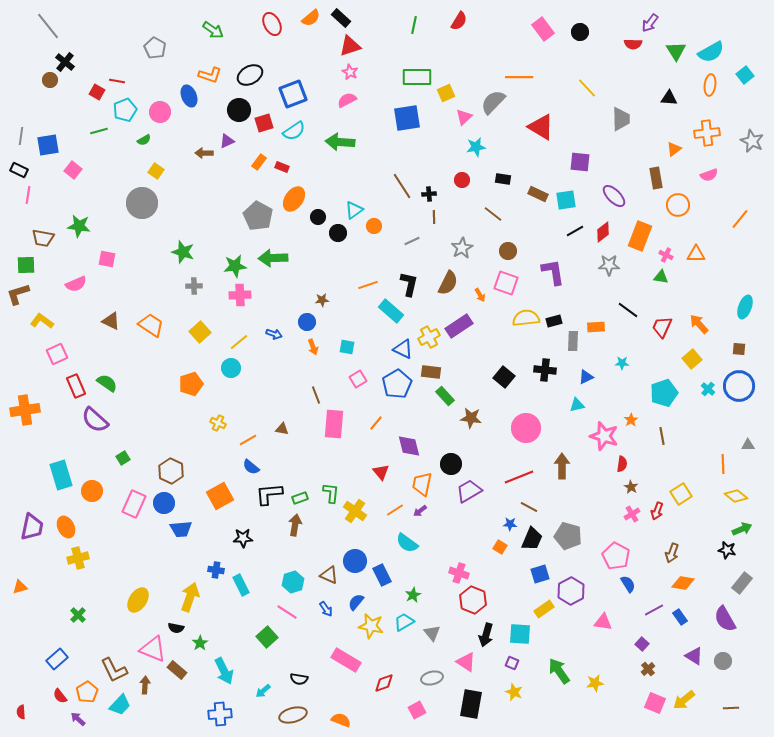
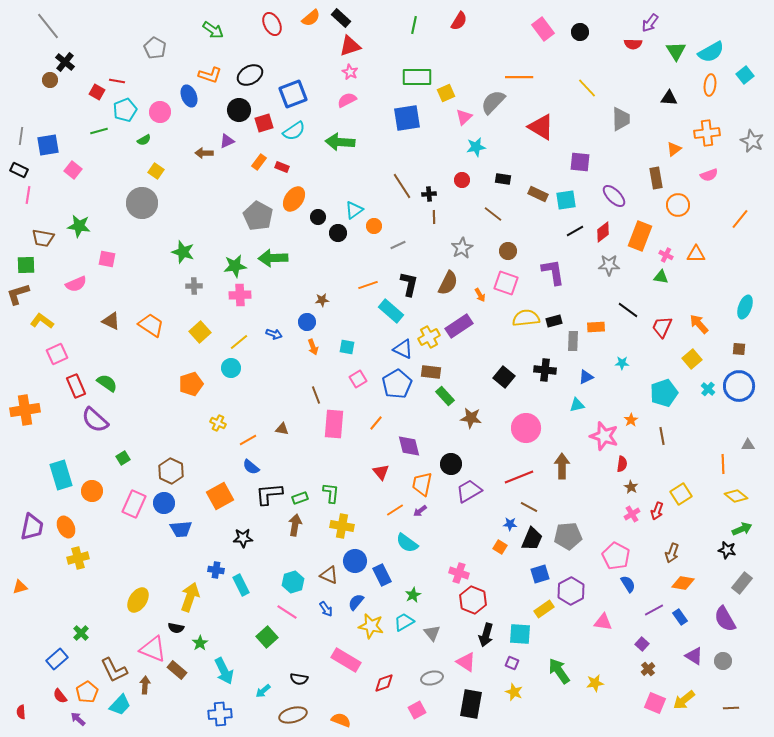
gray line at (412, 241): moved 14 px left, 4 px down
yellow cross at (355, 511): moved 13 px left, 15 px down; rotated 25 degrees counterclockwise
gray pentagon at (568, 536): rotated 20 degrees counterclockwise
green cross at (78, 615): moved 3 px right, 18 px down
